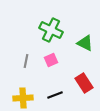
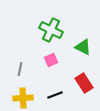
green triangle: moved 2 px left, 4 px down
gray line: moved 6 px left, 8 px down
